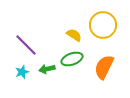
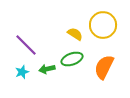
yellow semicircle: moved 1 px right, 1 px up
